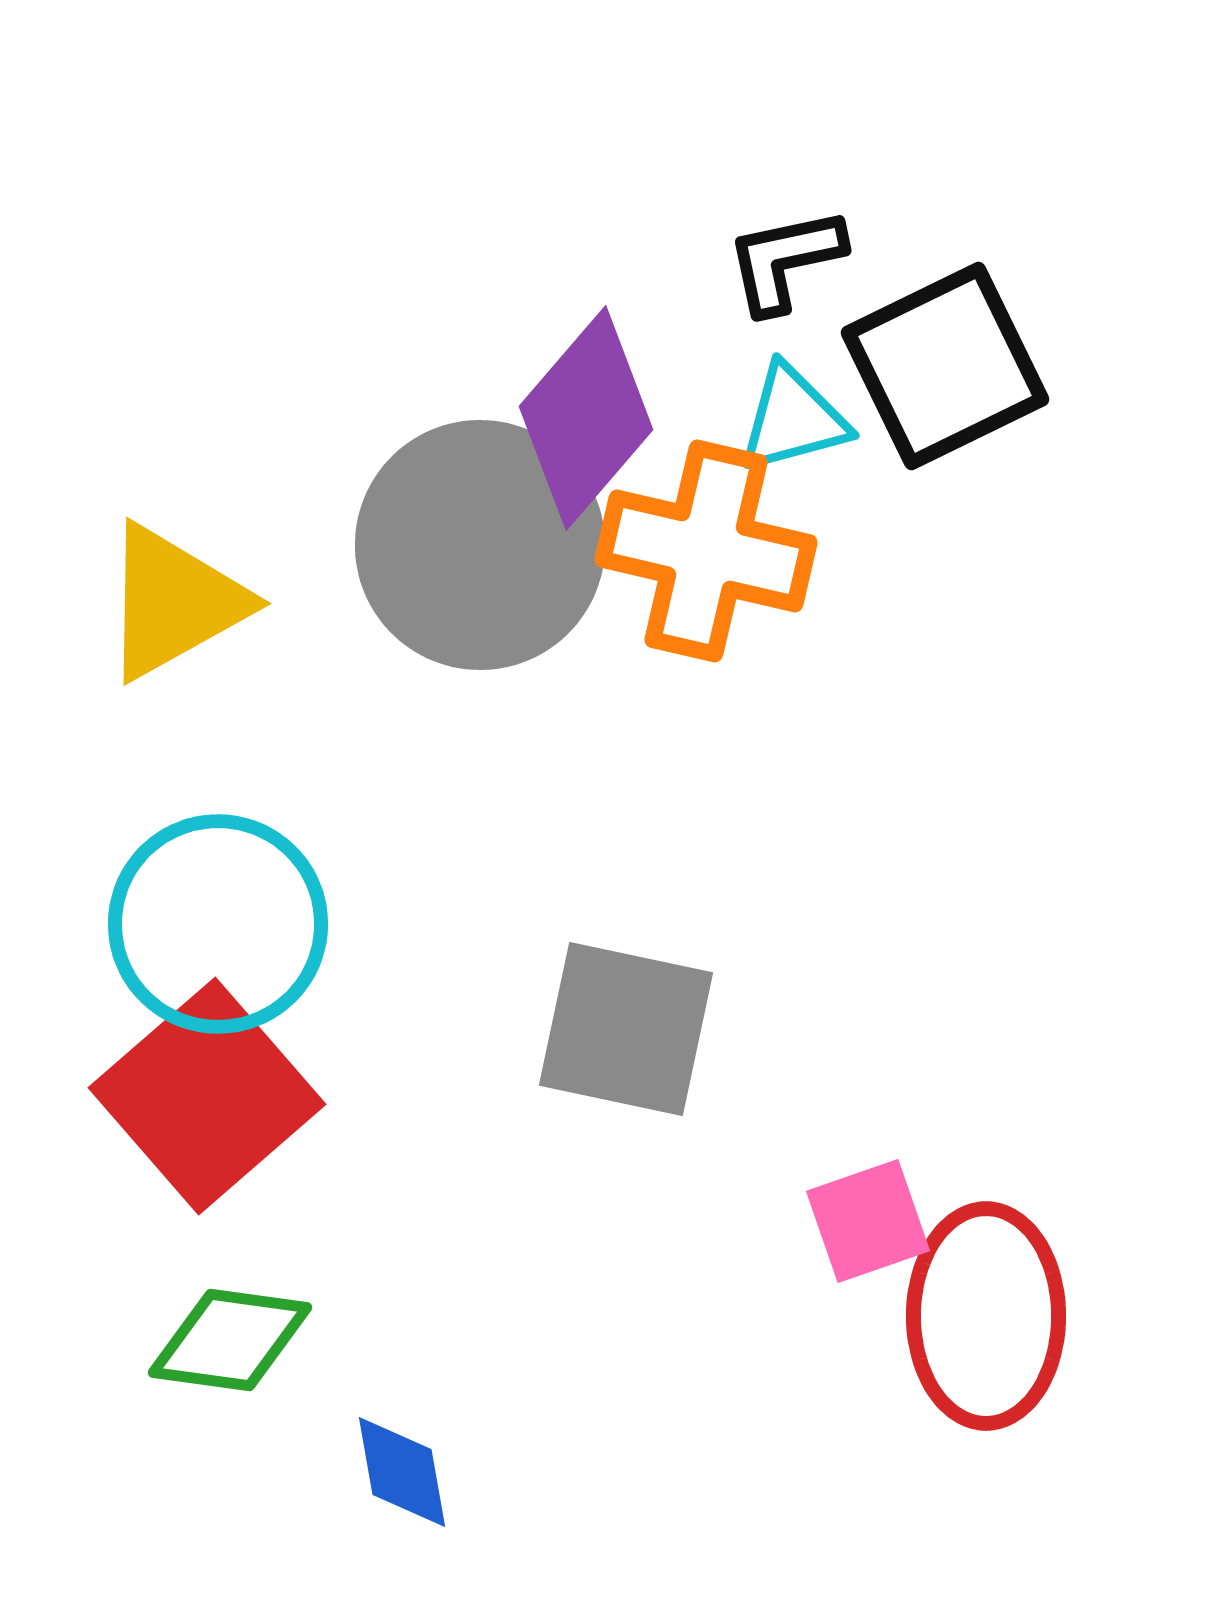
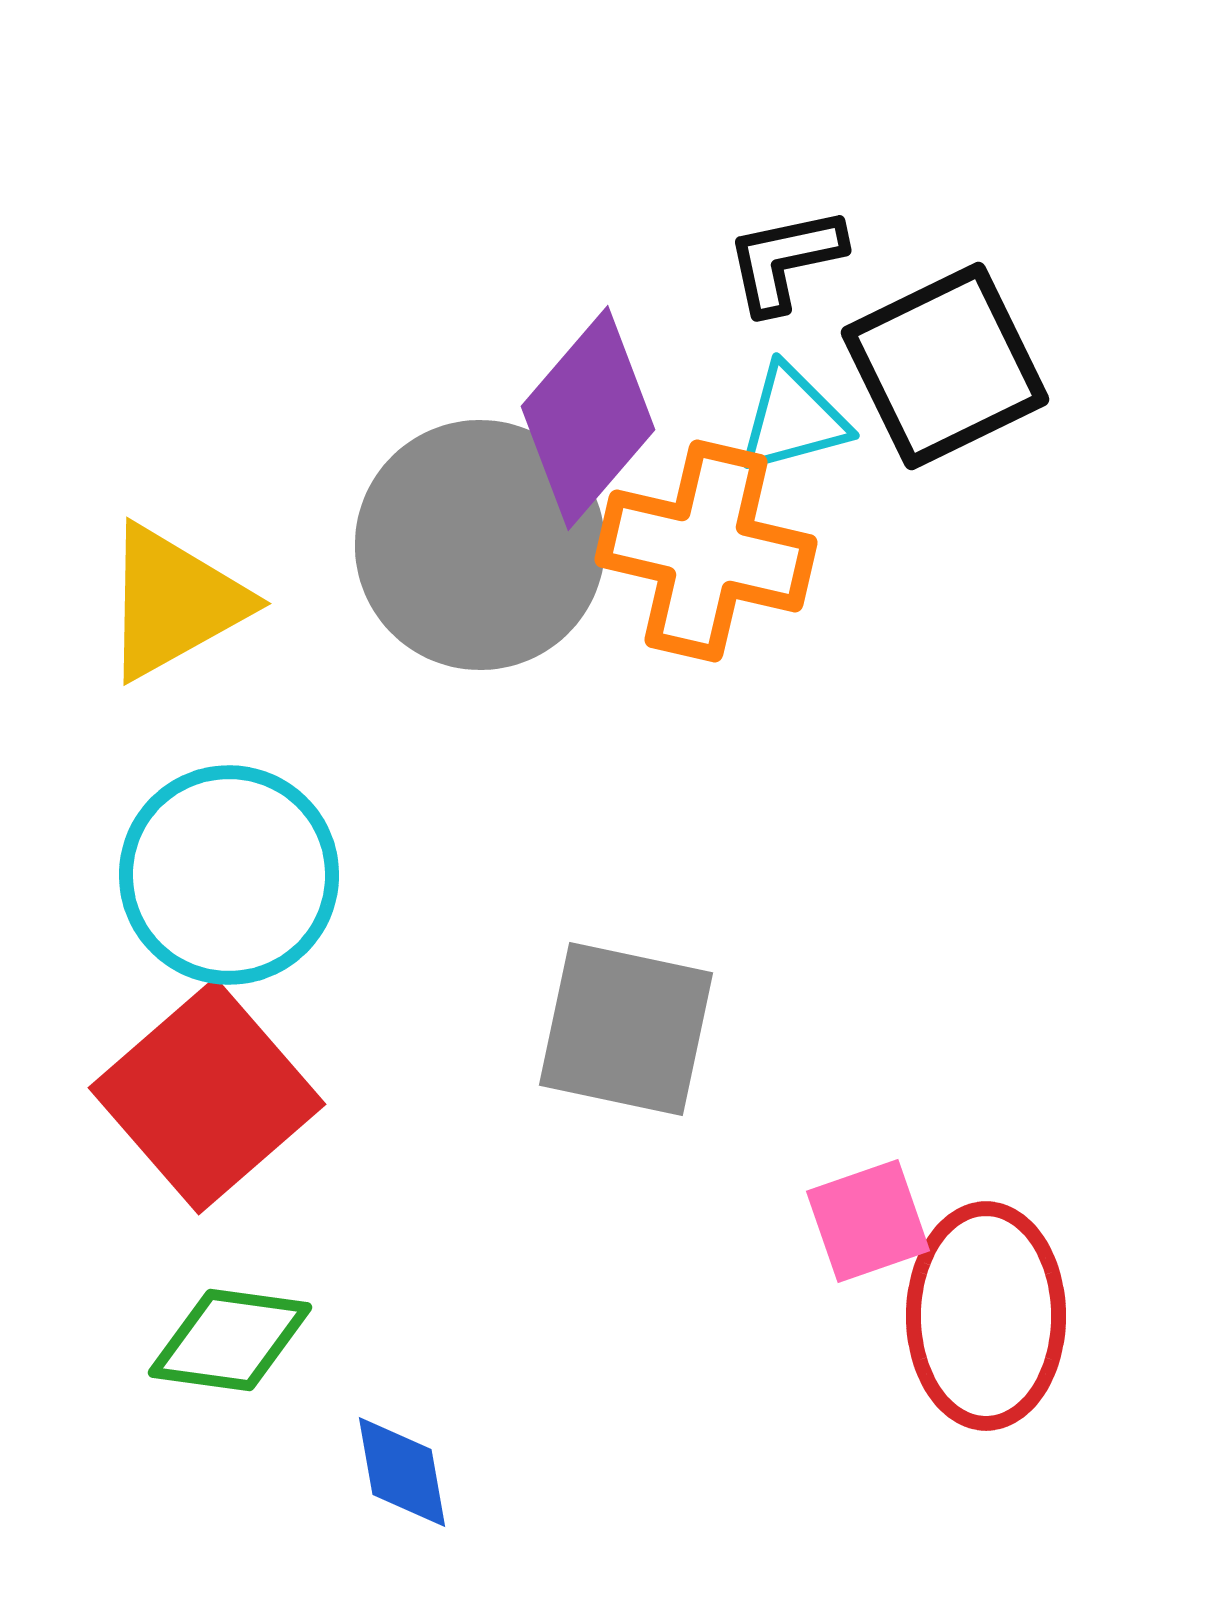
purple diamond: moved 2 px right
cyan circle: moved 11 px right, 49 px up
